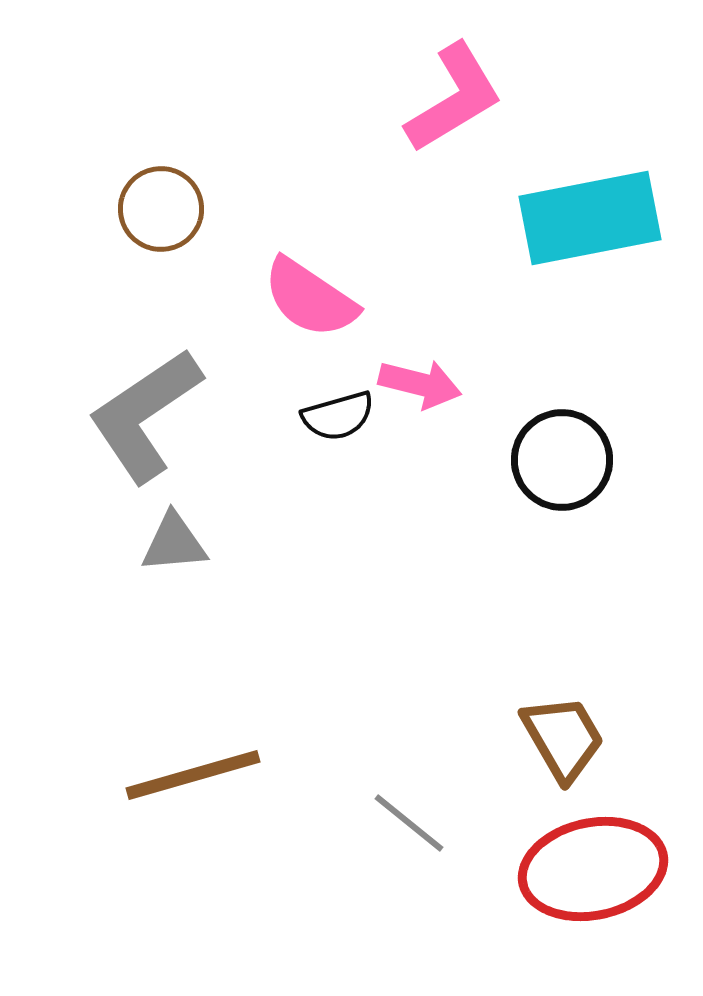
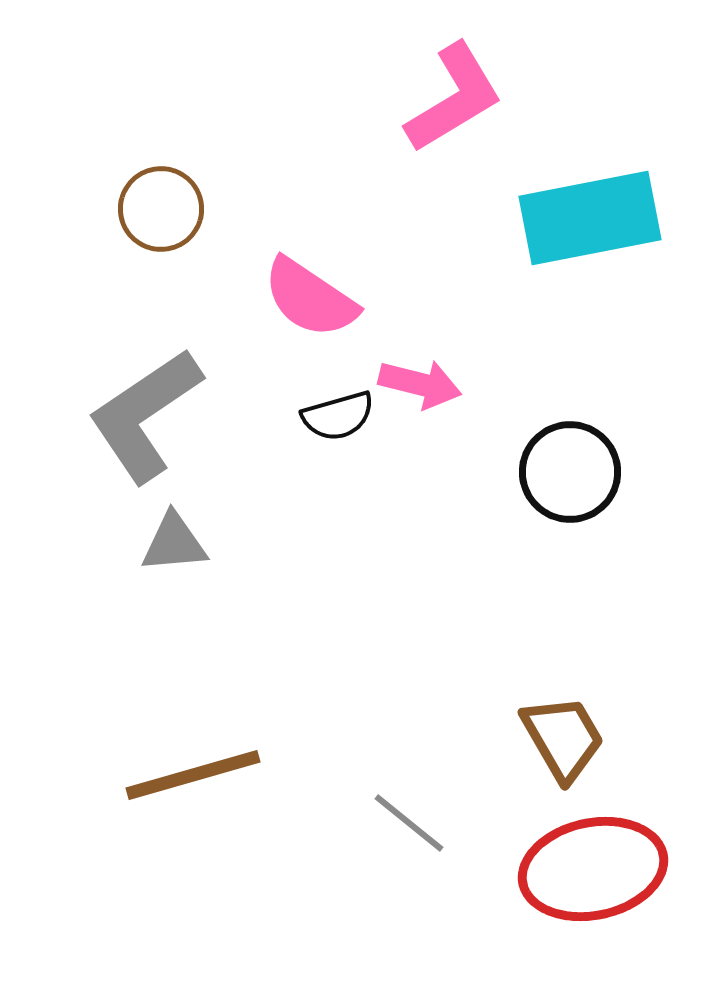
black circle: moved 8 px right, 12 px down
